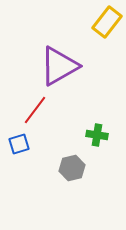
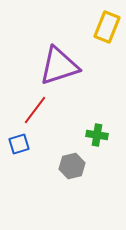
yellow rectangle: moved 5 px down; rotated 16 degrees counterclockwise
purple triangle: rotated 12 degrees clockwise
gray hexagon: moved 2 px up
